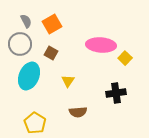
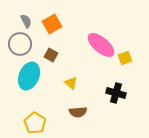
pink ellipse: rotated 36 degrees clockwise
brown square: moved 2 px down
yellow square: rotated 24 degrees clockwise
yellow triangle: moved 3 px right, 2 px down; rotated 24 degrees counterclockwise
black cross: rotated 24 degrees clockwise
